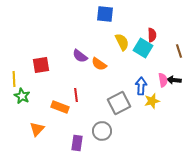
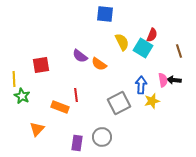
red semicircle: rotated 24 degrees clockwise
blue arrow: moved 1 px up
gray circle: moved 6 px down
